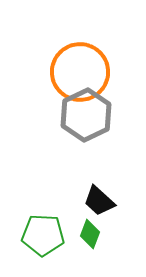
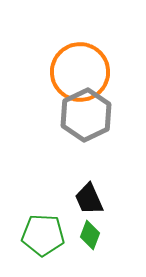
black trapezoid: moved 10 px left, 2 px up; rotated 24 degrees clockwise
green diamond: moved 1 px down
